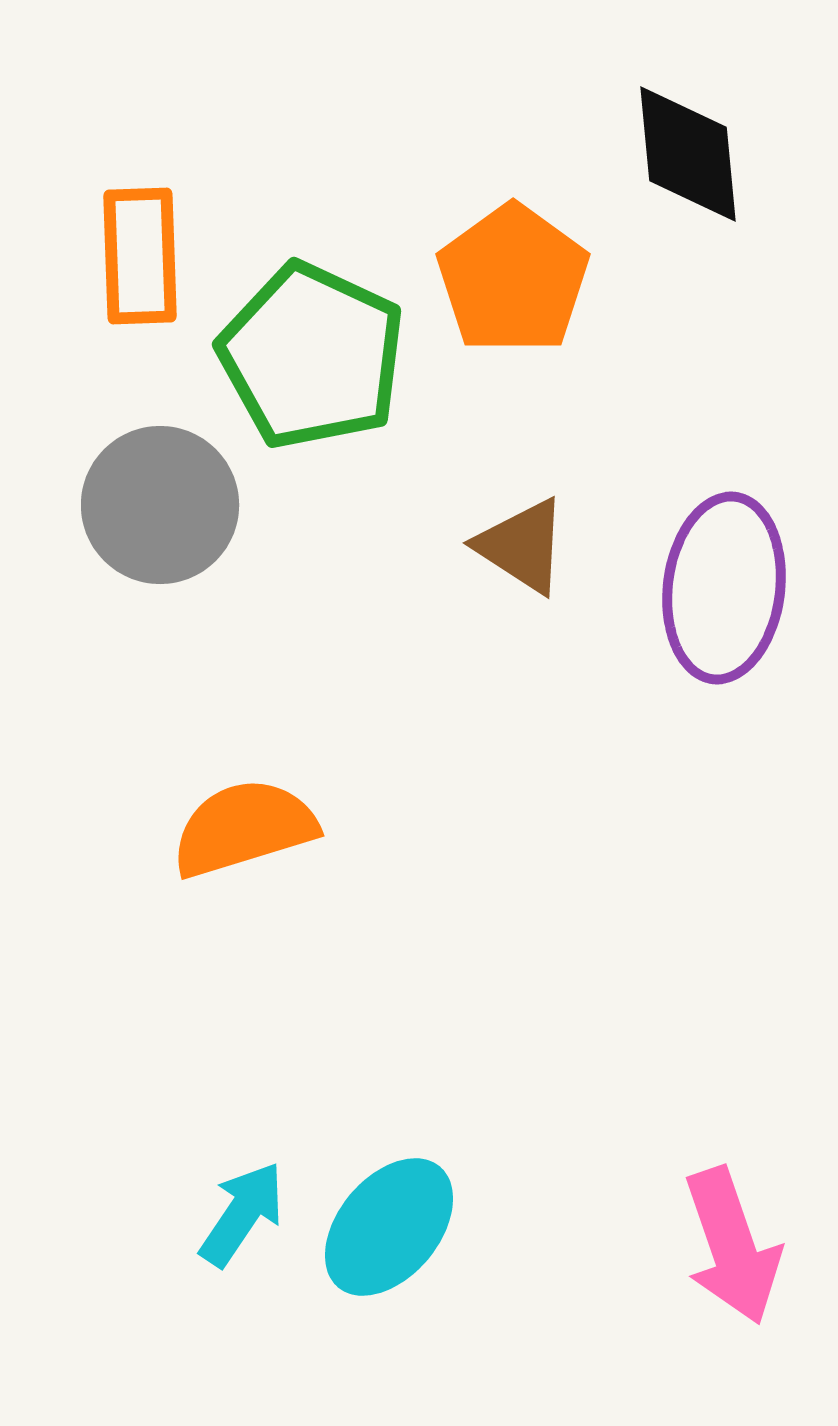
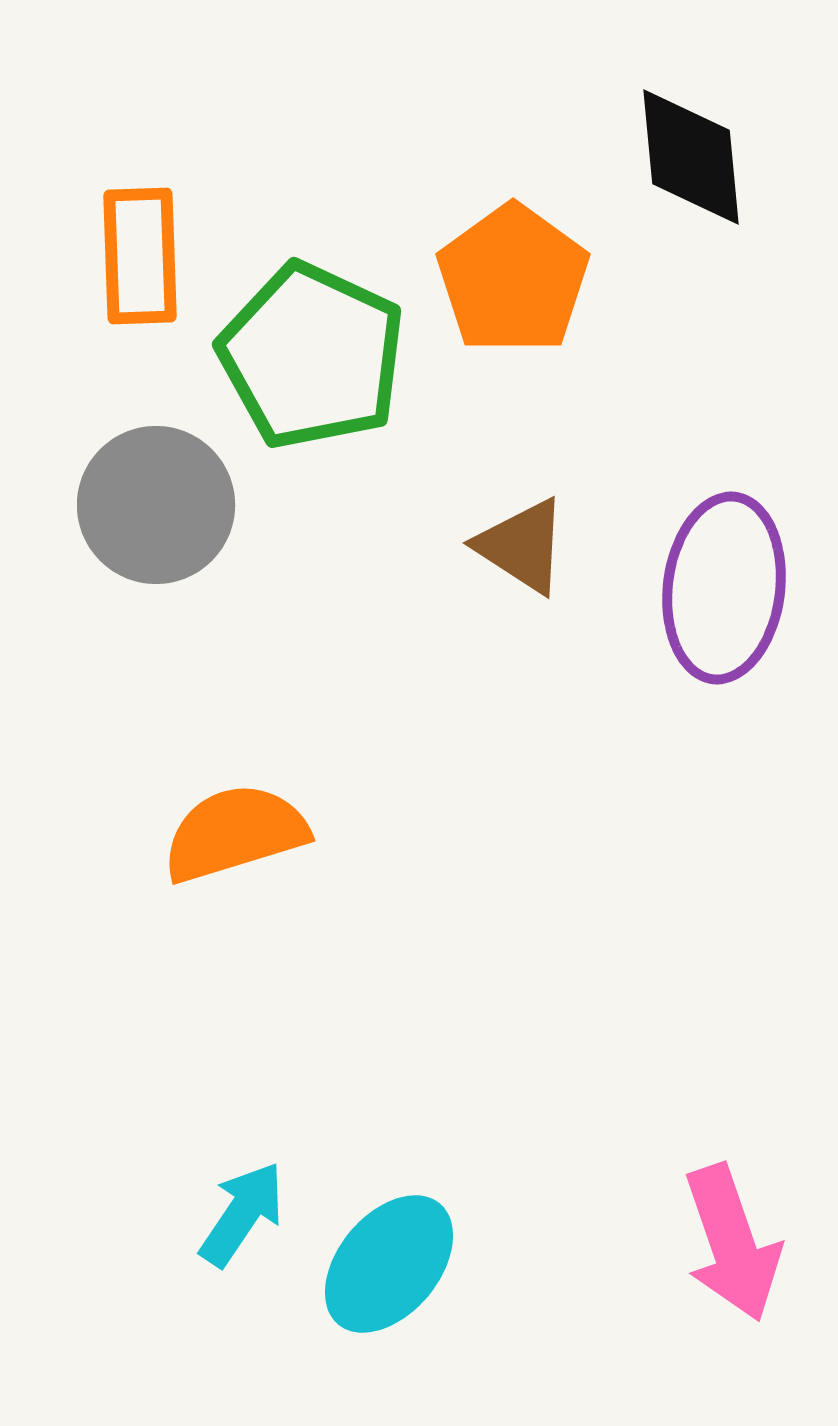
black diamond: moved 3 px right, 3 px down
gray circle: moved 4 px left
orange semicircle: moved 9 px left, 5 px down
cyan ellipse: moved 37 px down
pink arrow: moved 3 px up
